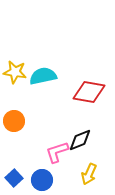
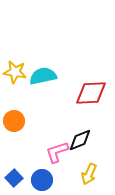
red diamond: moved 2 px right, 1 px down; rotated 12 degrees counterclockwise
